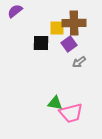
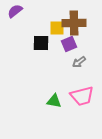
purple square: rotated 14 degrees clockwise
green triangle: moved 1 px left, 2 px up
pink trapezoid: moved 11 px right, 17 px up
